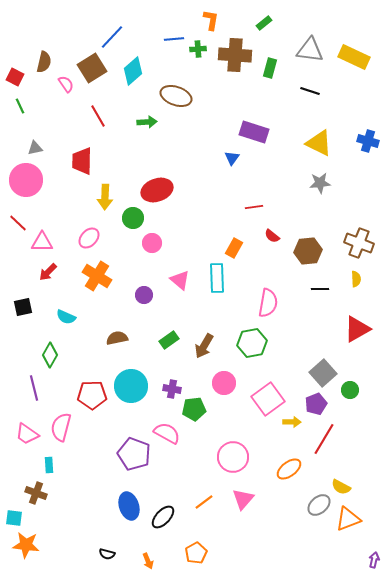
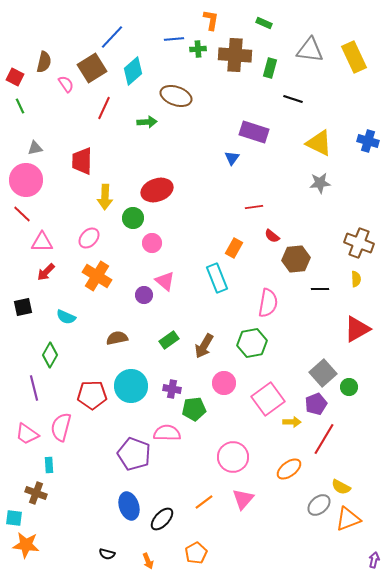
green rectangle at (264, 23): rotated 63 degrees clockwise
yellow rectangle at (354, 57): rotated 40 degrees clockwise
black line at (310, 91): moved 17 px left, 8 px down
red line at (98, 116): moved 6 px right, 8 px up; rotated 55 degrees clockwise
red line at (18, 223): moved 4 px right, 9 px up
brown hexagon at (308, 251): moved 12 px left, 8 px down
red arrow at (48, 272): moved 2 px left
cyan rectangle at (217, 278): rotated 20 degrees counterclockwise
pink triangle at (180, 280): moved 15 px left, 1 px down
green circle at (350, 390): moved 1 px left, 3 px up
pink semicircle at (167, 433): rotated 28 degrees counterclockwise
black ellipse at (163, 517): moved 1 px left, 2 px down
